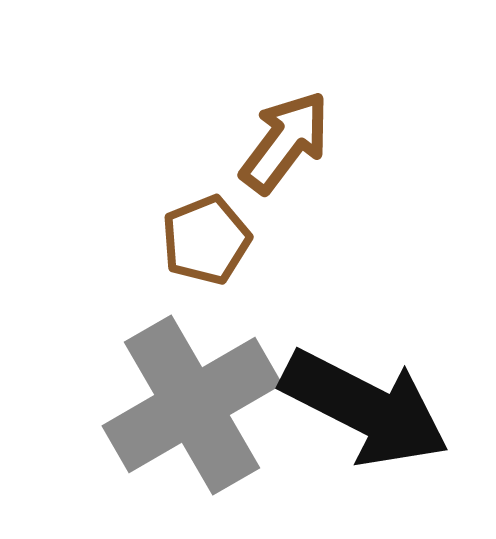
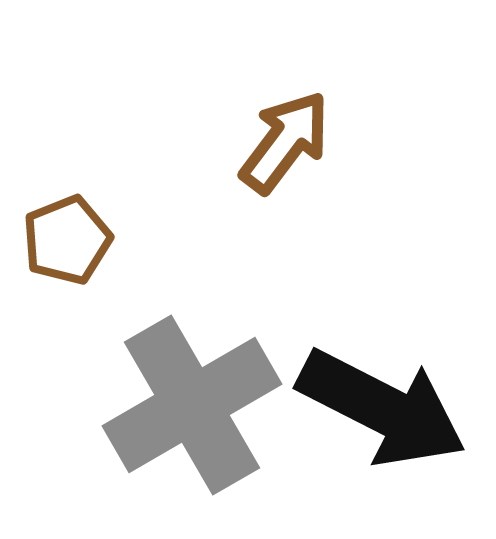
brown pentagon: moved 139 px left
black arrow: moved 17 px right
